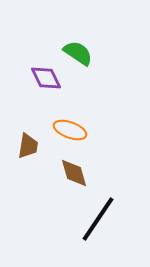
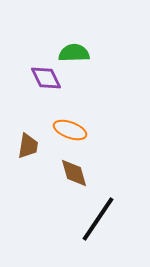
green semicircle: moved 4 px left; rotated 36 degrees counterclockwise
